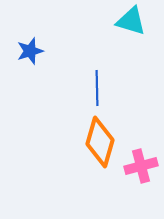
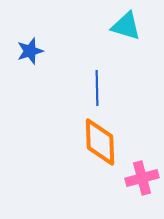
cyan triangle: moved 5 px left, 5 px down
orange diamond: rotated 18 degrees counterclockwise
pink cross: moved 1 px right, 12 px down
